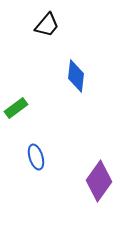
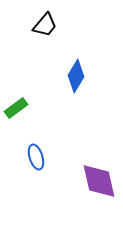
black trapezoid: moved 2 px left
blue diamond: rotated 24 degrees clockwise
purple diamond: rotated 48 degrees counterclockwise
